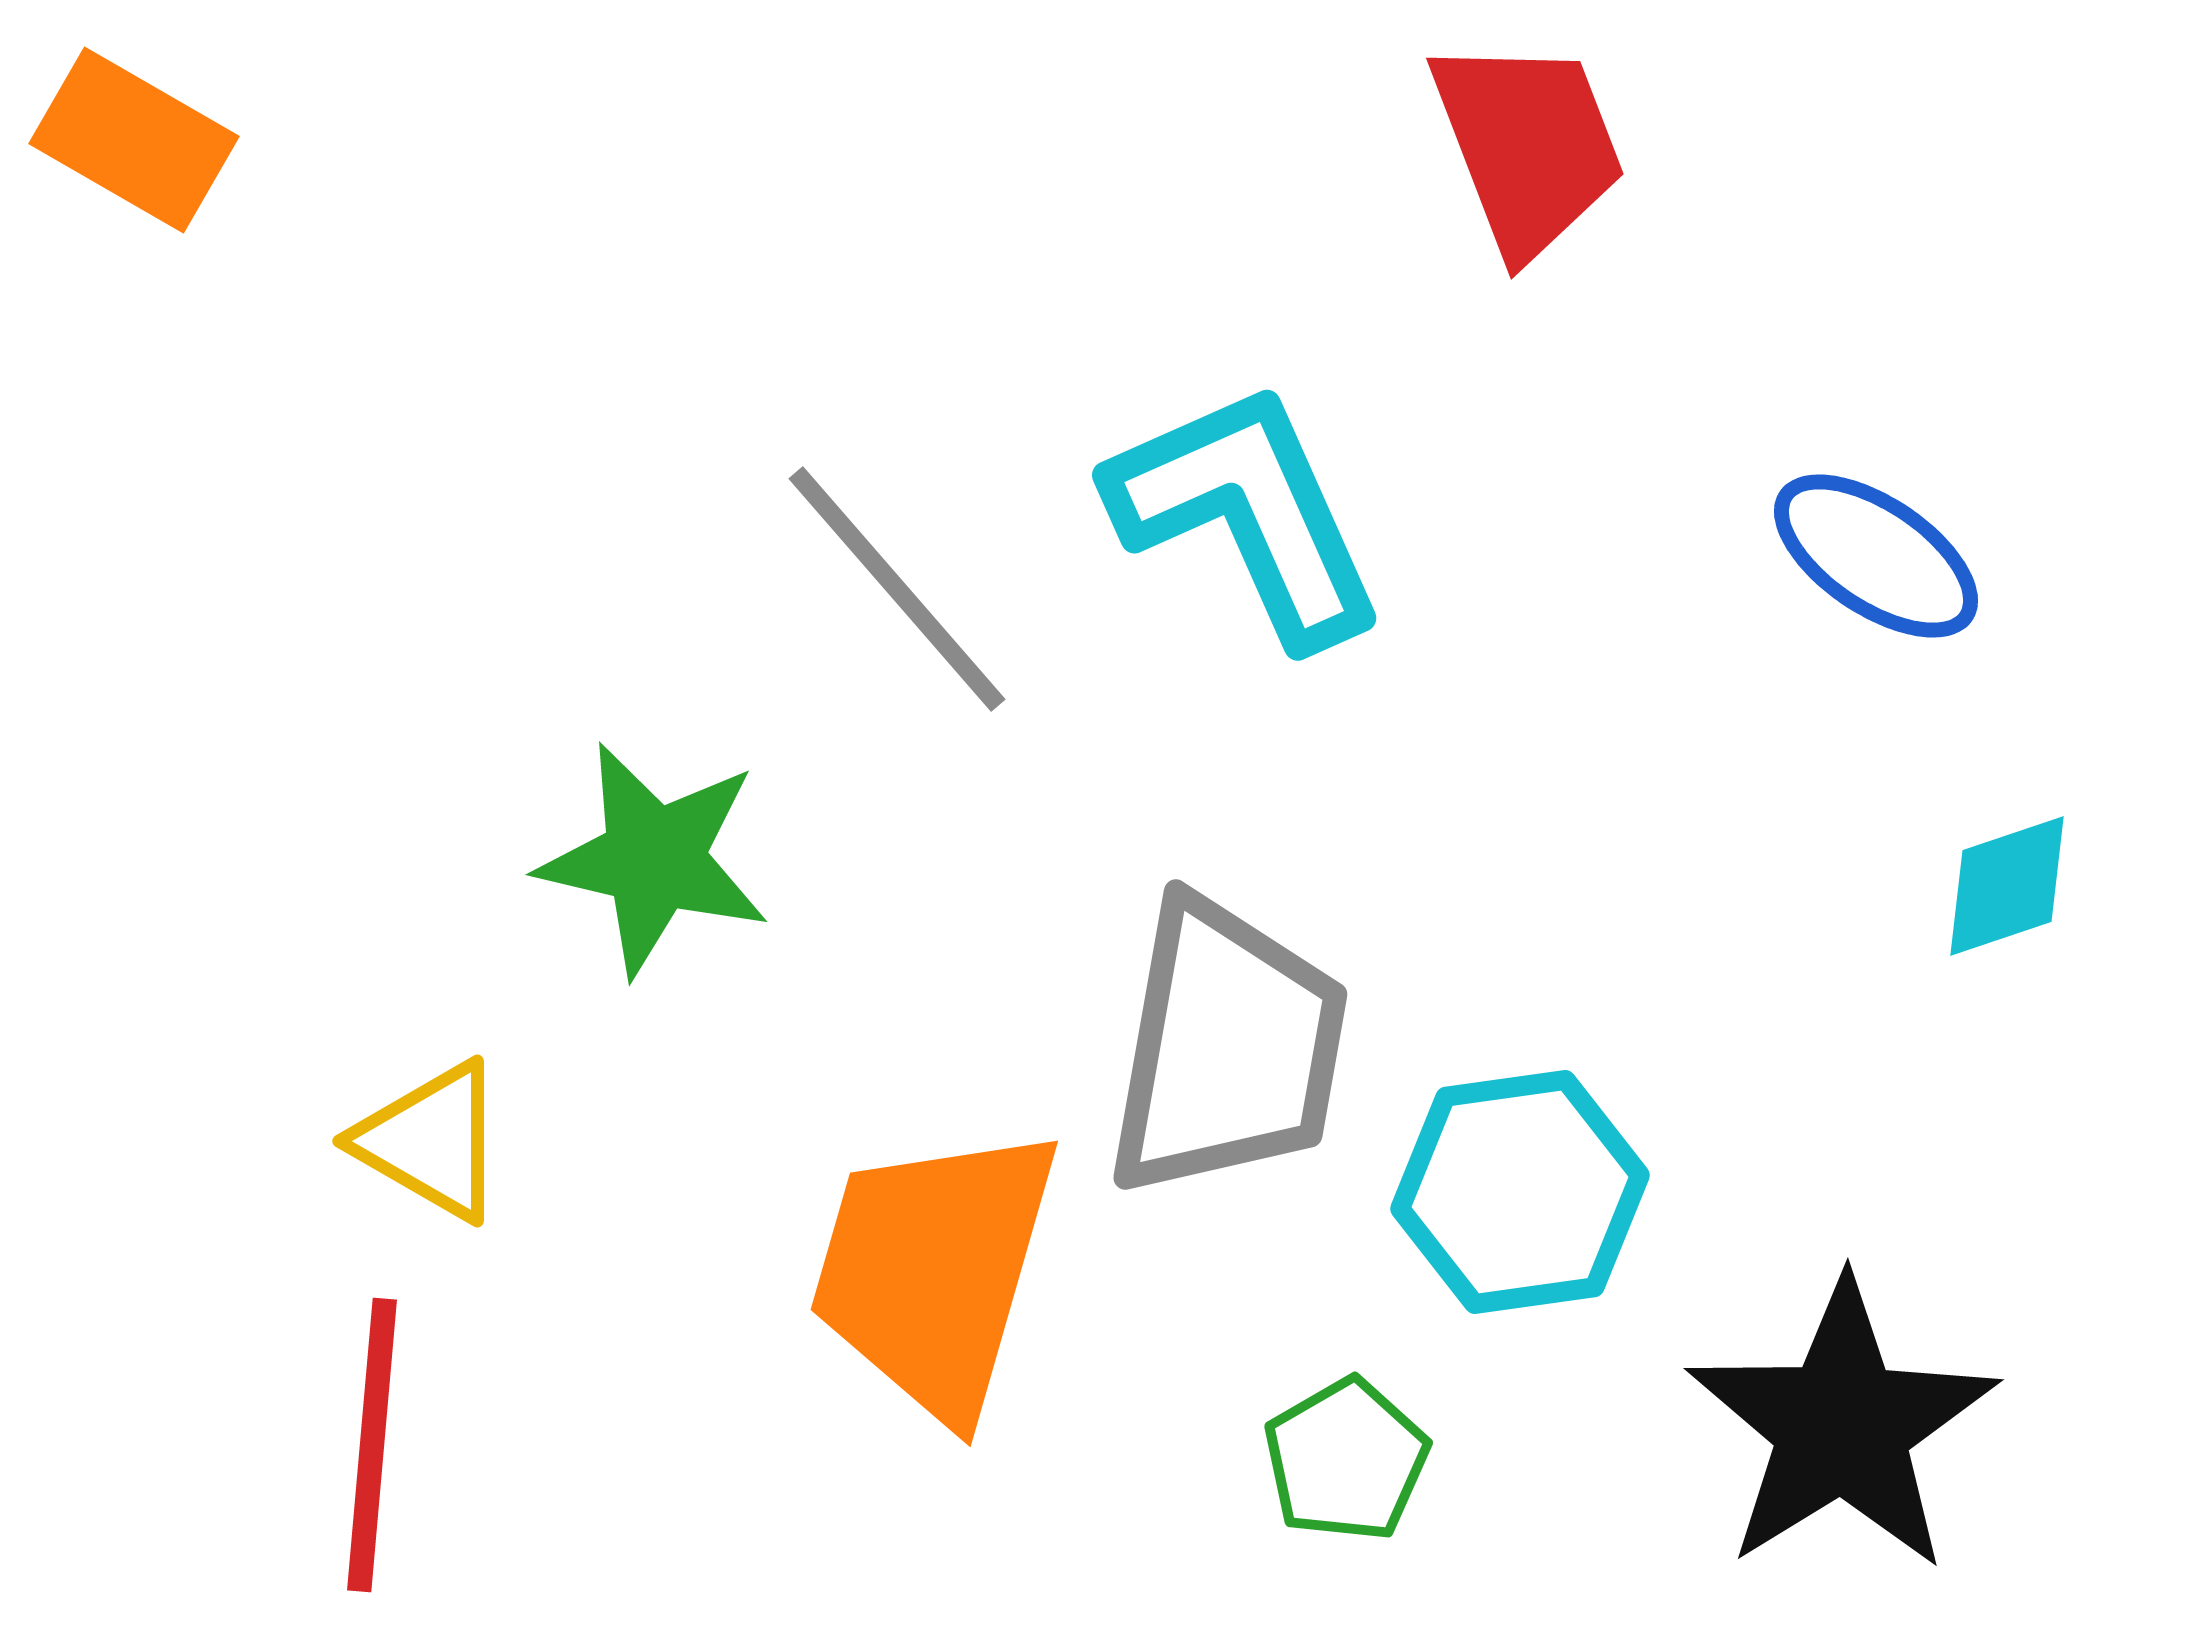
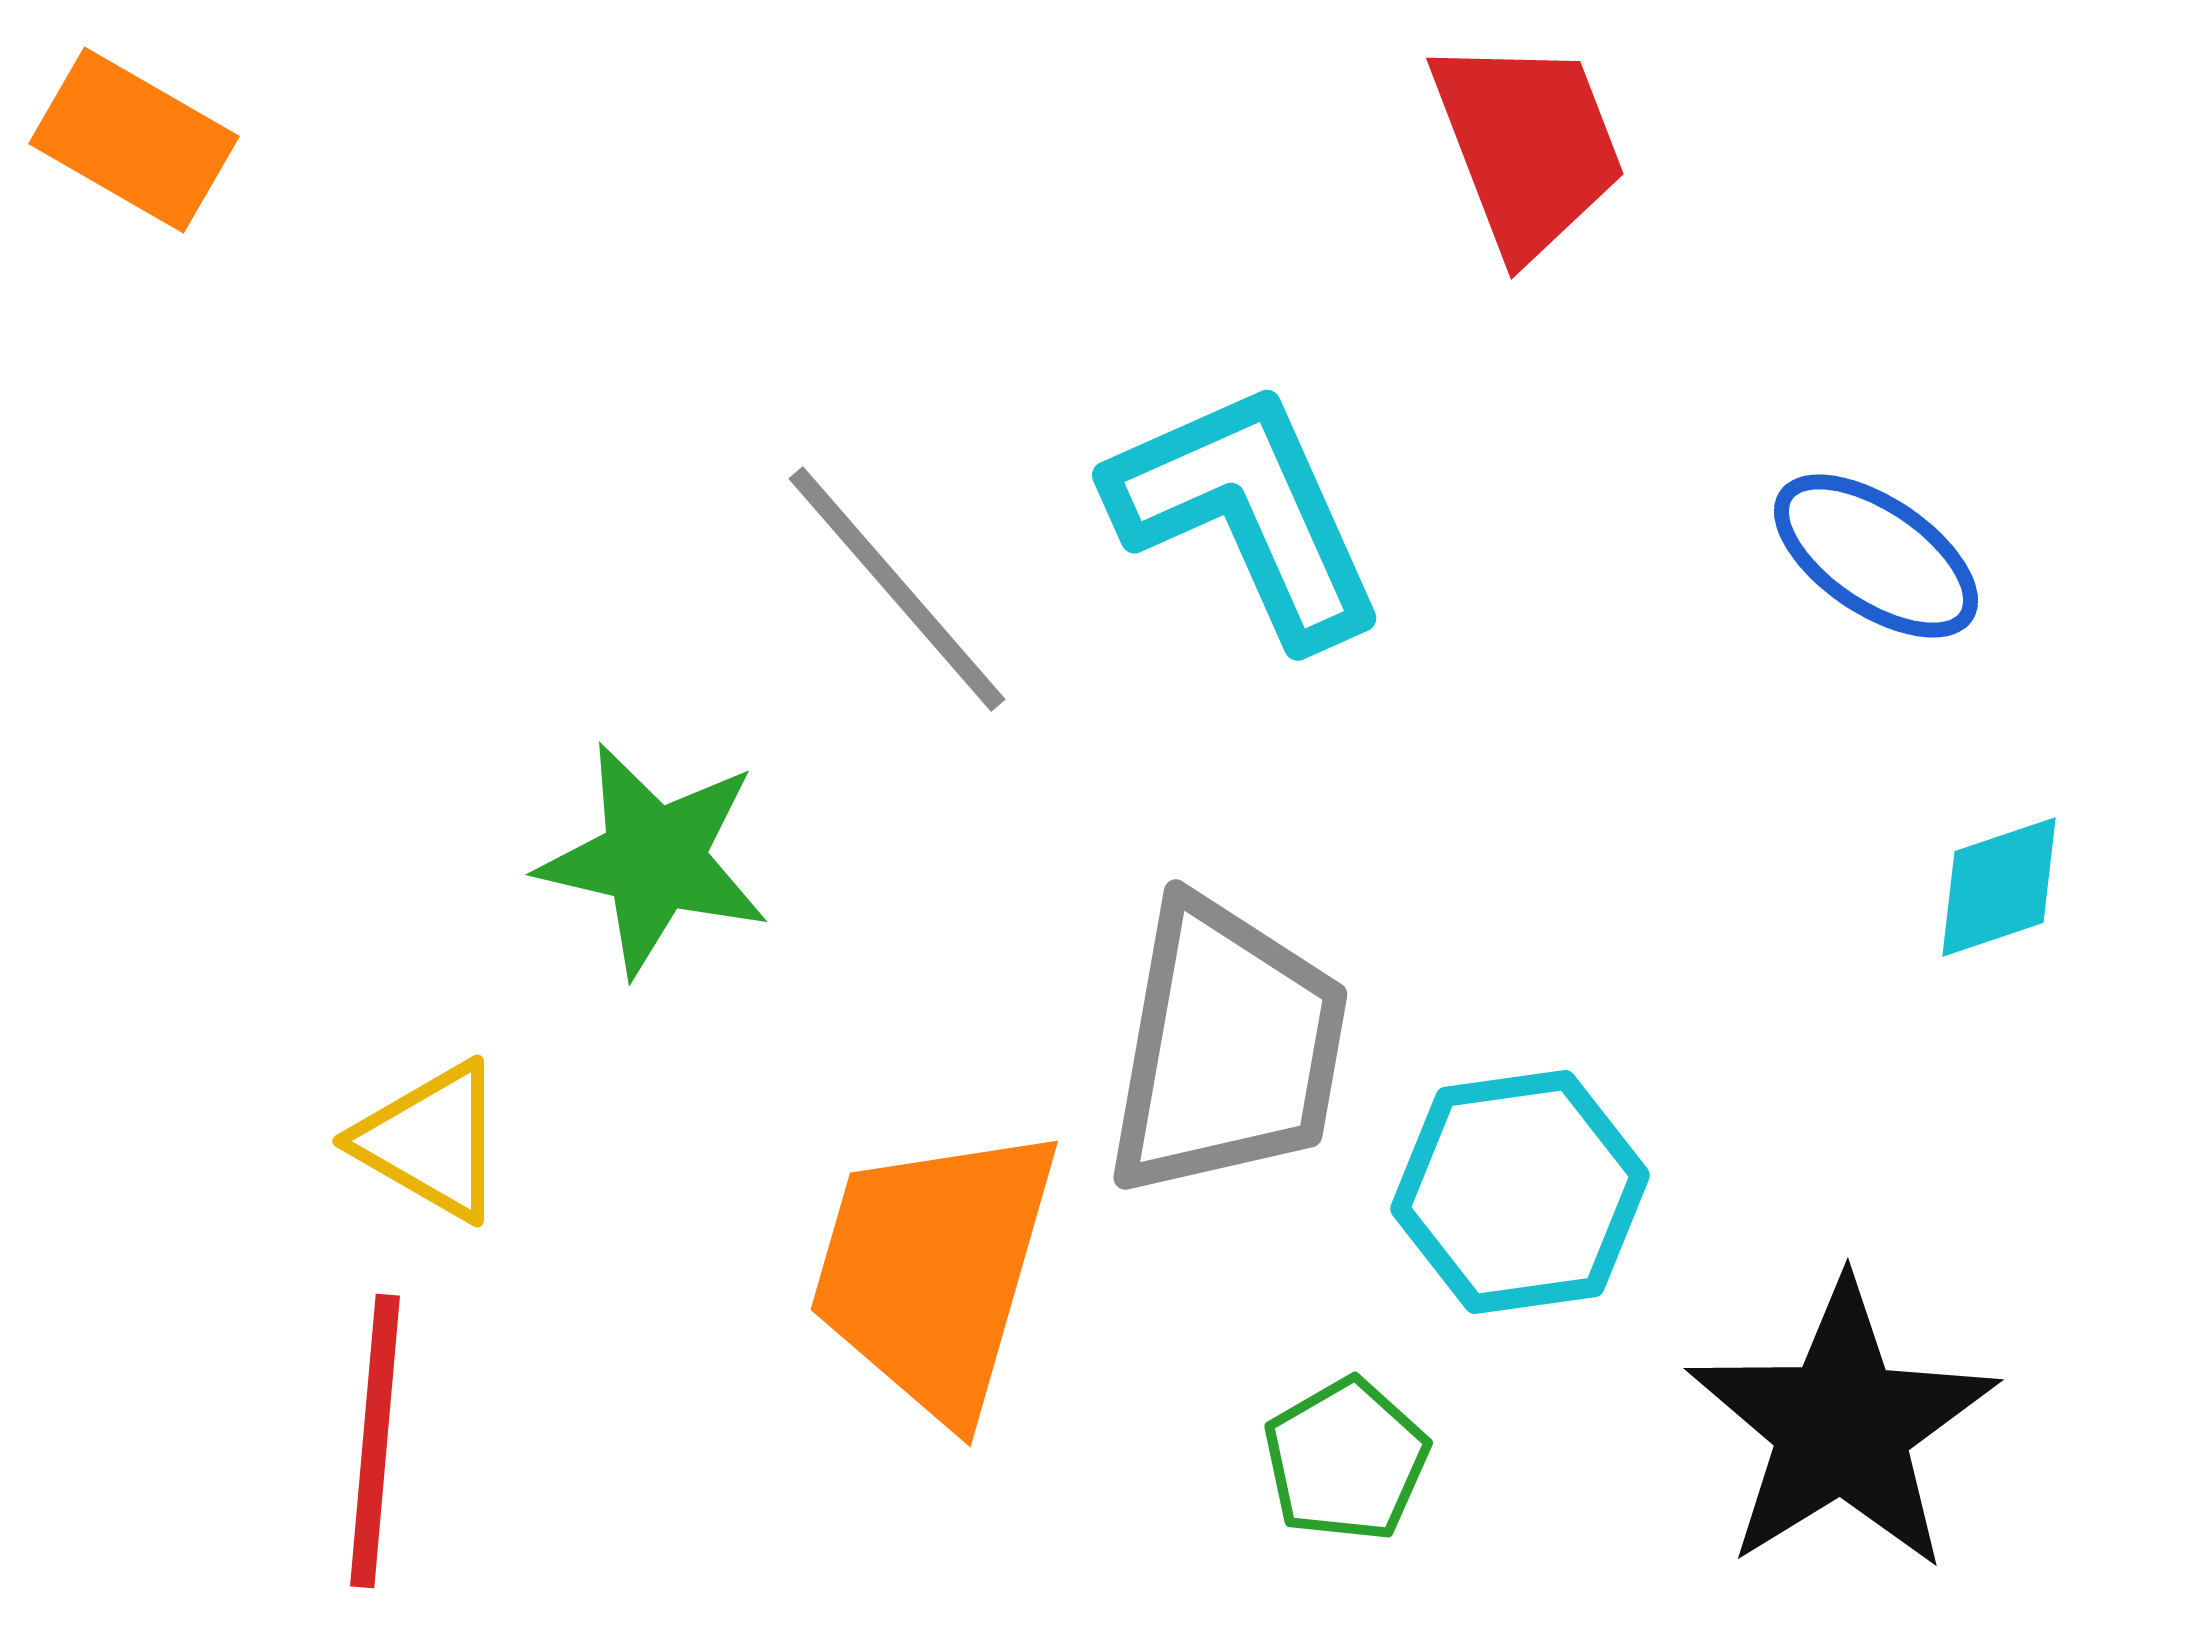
cyan diamond: moved 8 px left, 1 px down
red line: moved 3 px right, 4 px up
